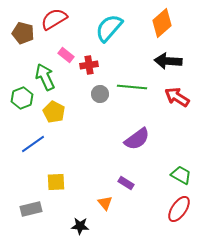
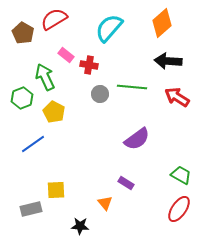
brown pentagon: rotated 15 degrees clockwise
red cross: rotated 18 degrees clockwise
yellow square: moved 8 px down
